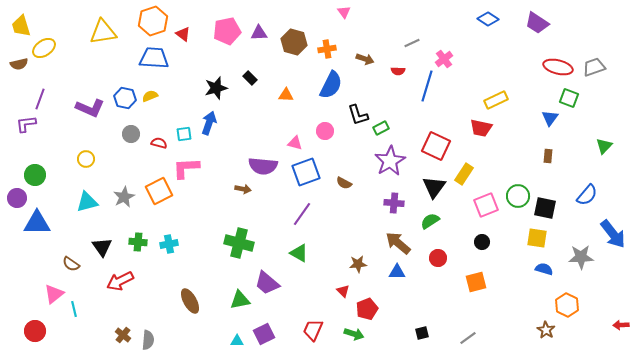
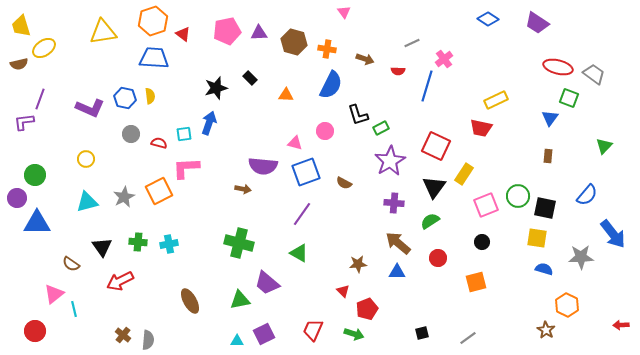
orange cross at (327, 49): rotated 18 degrees clockwise
gray trapezoid at (594, 67): moved 7 px down; rotated 55 degrees clockwise
yellow semicircle at (150, 96): rotated 105 degrees clockwise
purple L-shape at (26, 124): moved 2 px left, 2 px up
